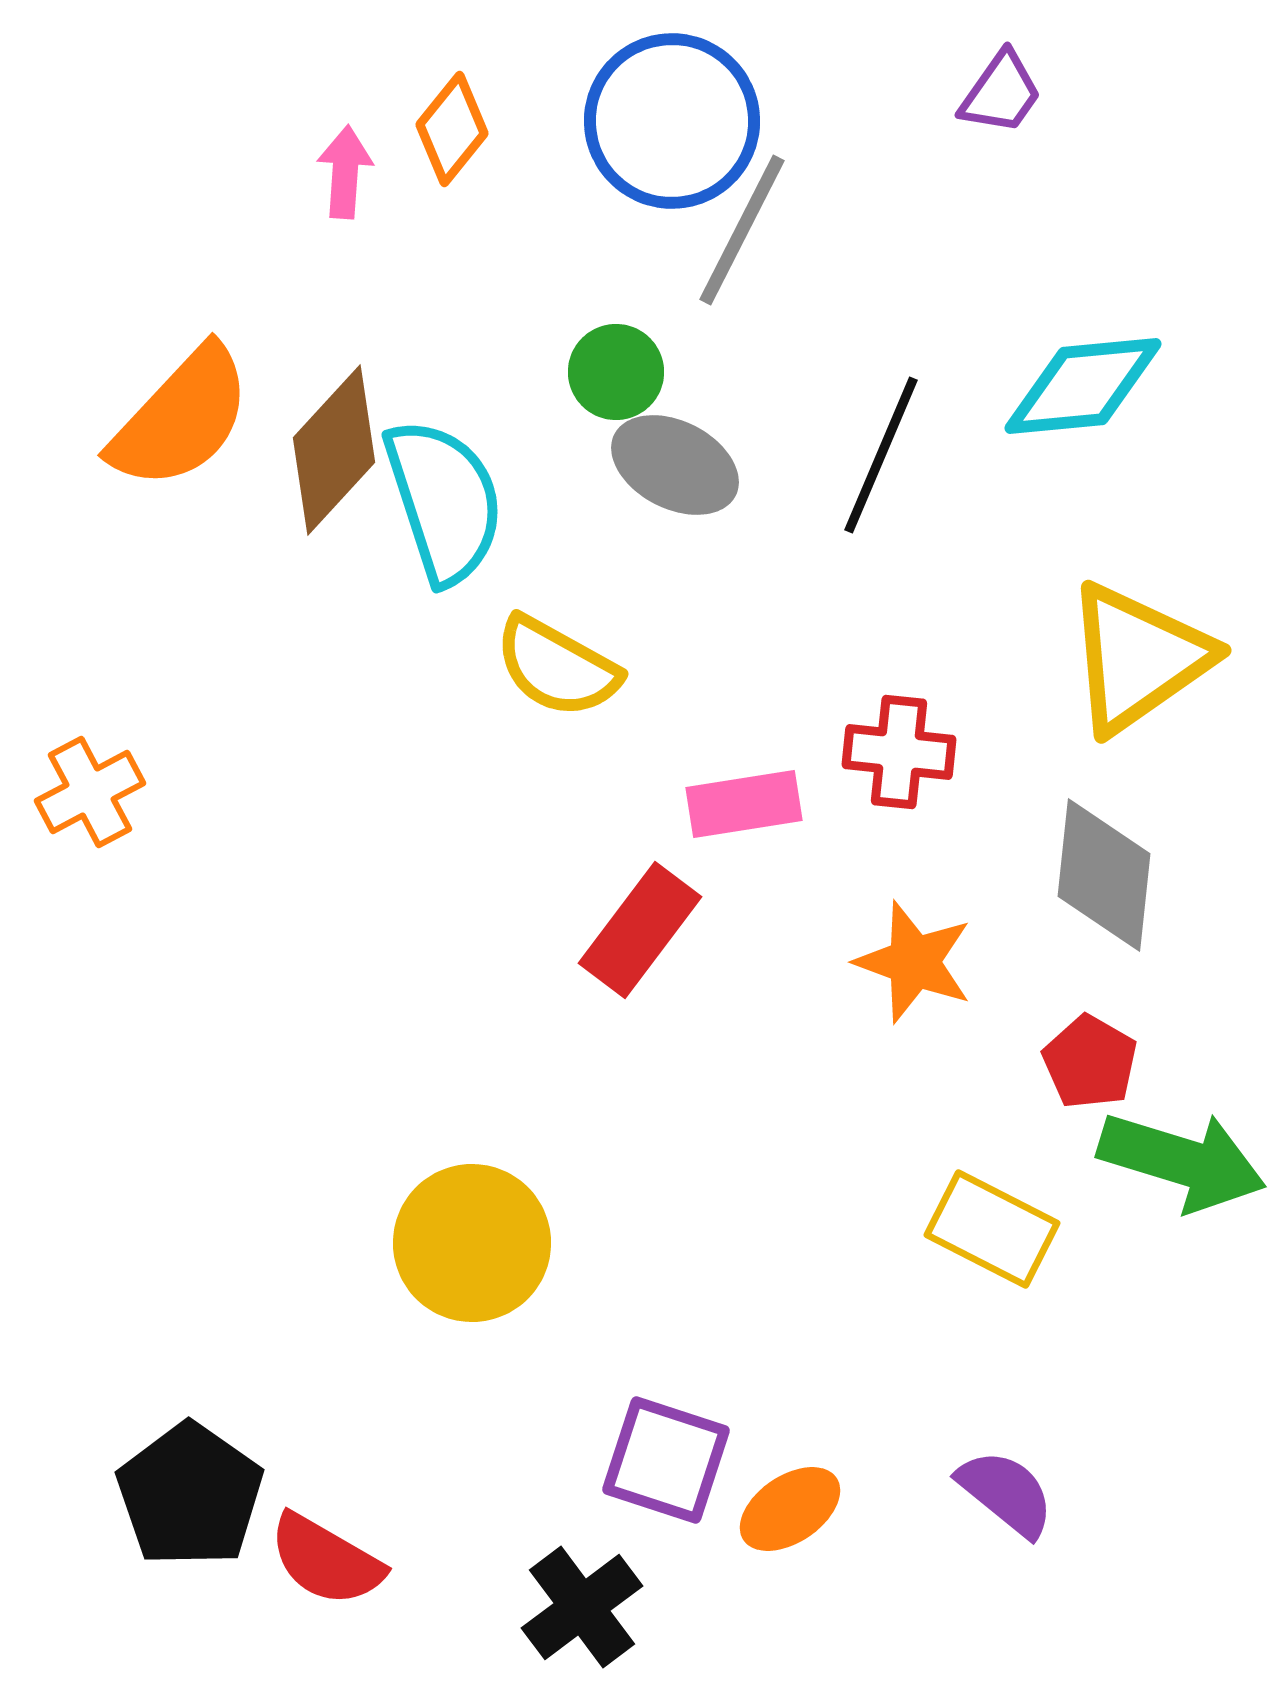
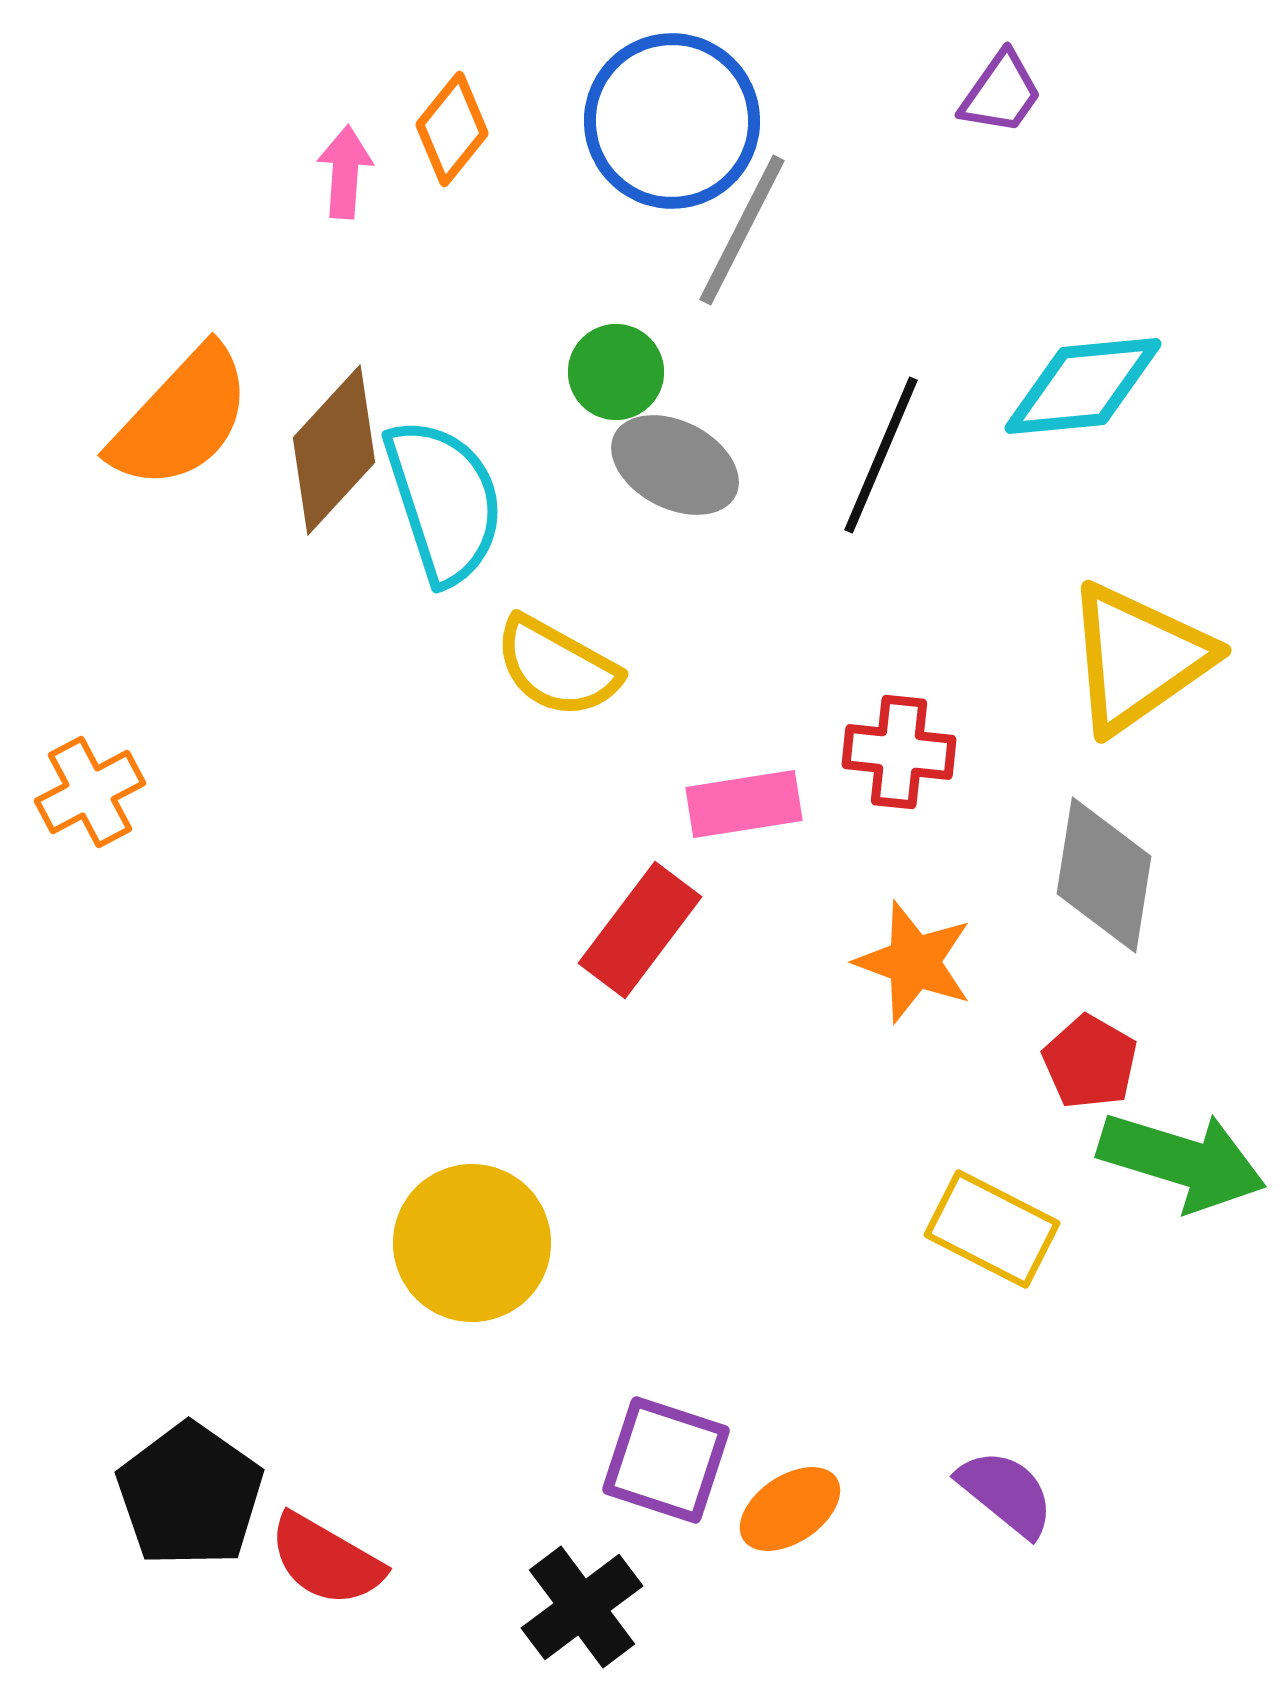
gray diamond: rotated 3 degrees clockwise
